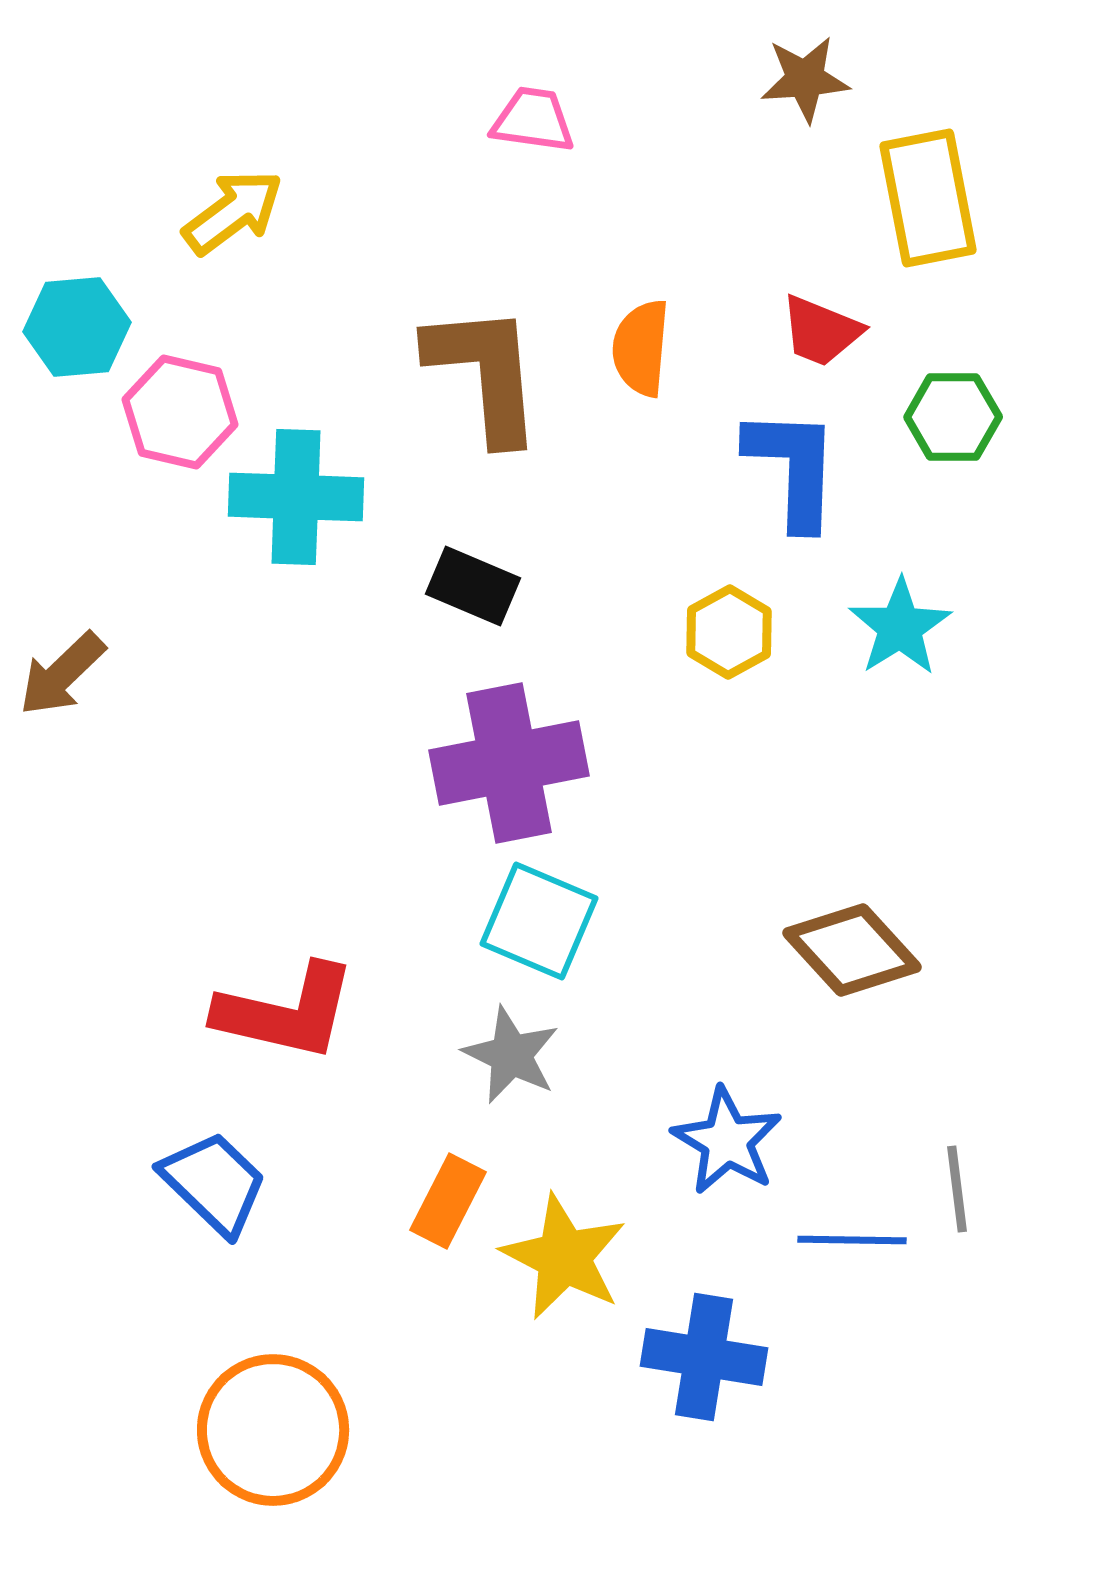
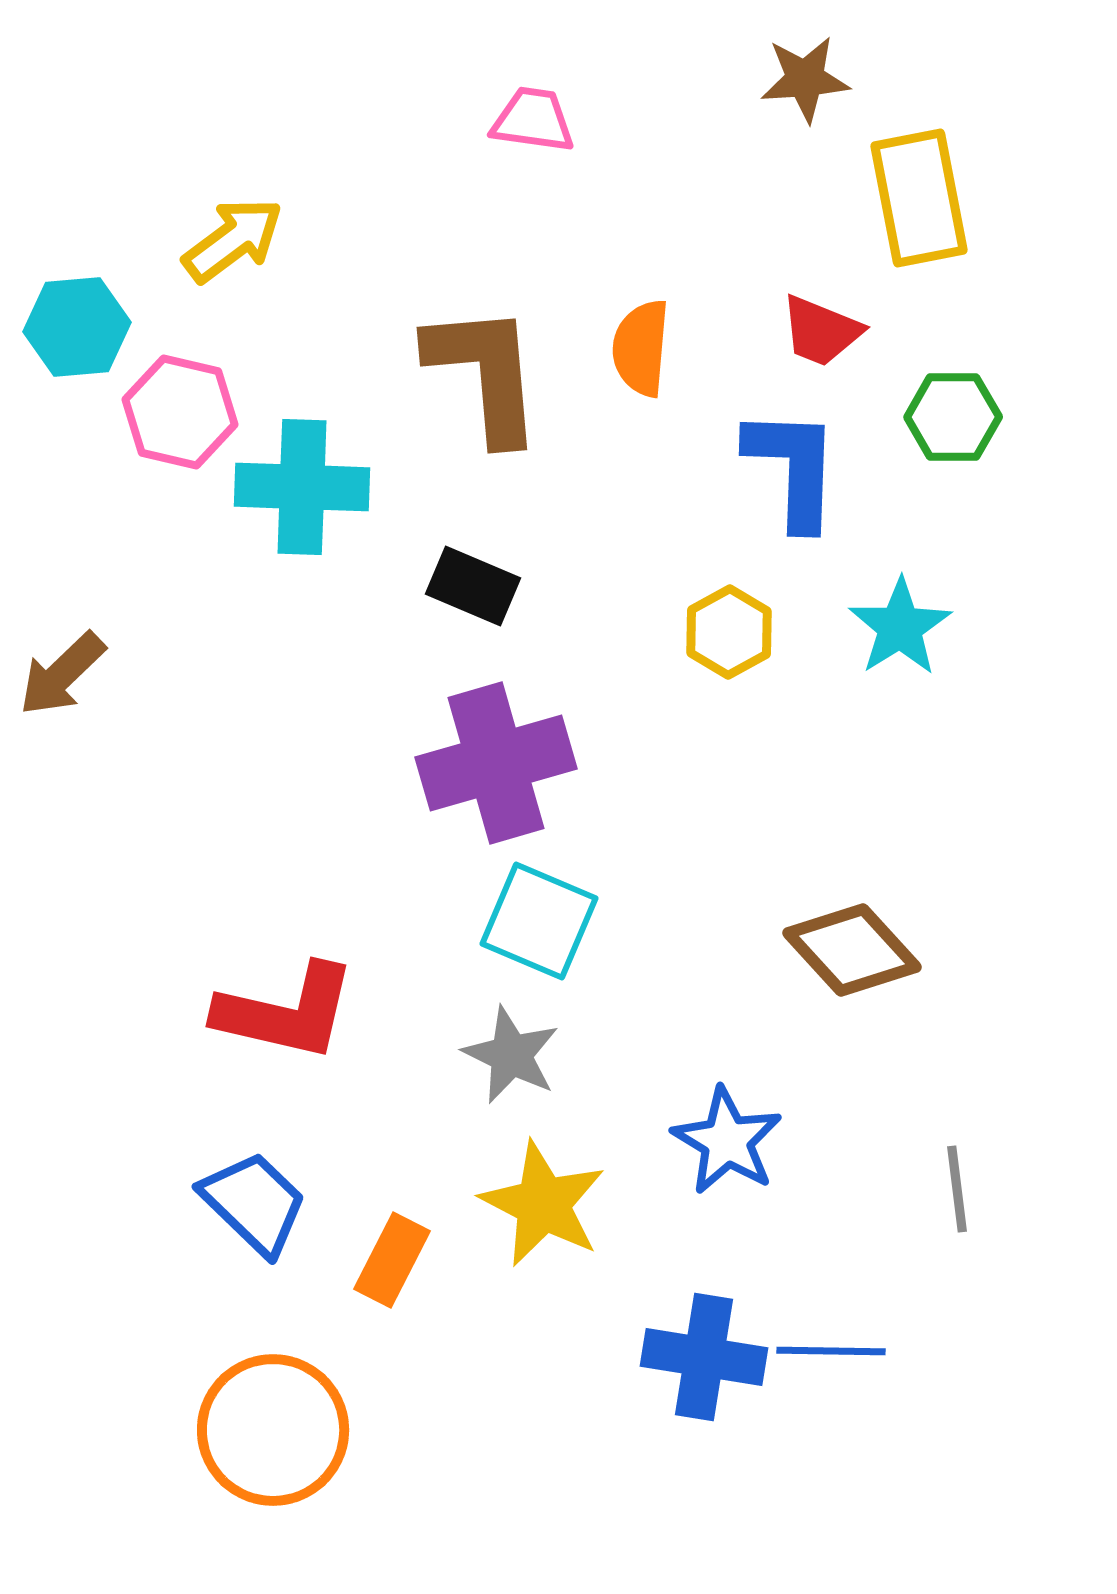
yellow rectangle: moved 9 px left
yellow arrow: moved 28 px down
cyan cross: moved 6 px right, 10 px up
purple cross: moved 13 px left; rotated 5 degrees counterclockwise
blue trapezoid: moved 40 px right, 20 px down
orange rectangle: moved 56 px left, 59 px down
blue line: moved 21 px left, 111 px down
yellow star: moved 21 px left, 53 px up
